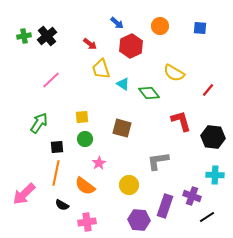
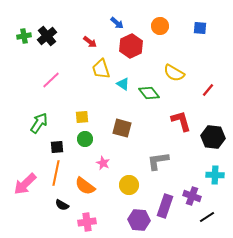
red arrow: moved 2 px up
pink star: moved 4 px right; rotated 16 degrees counterclockwise
pink arrow: moved 1 px right, 10 px up
